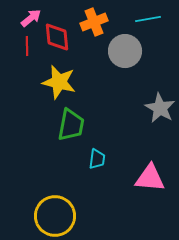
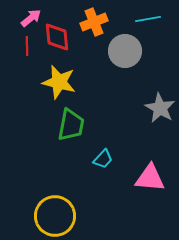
cyan trapezoid: moved 6 px right; rotated 35 degrees clockwise
